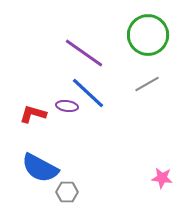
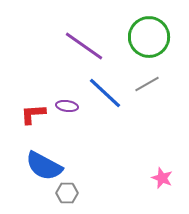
green circle: moved 1 px right, 2 px down
purple line: moved 7 px up
blue line: moved 17 px right
red L-shape: rotated 20 degrees counterclockwise
blue semicircle: moved 4 px right, 2 px up
pink star: rotated 15 degrees clockwise
gray hexagon: moved 1 px down
